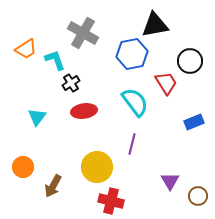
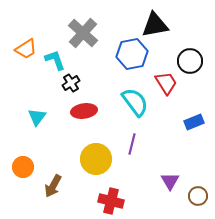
gray cross: rotated 12 degrees clockwise
yellow circle: moved 1 px left, 8 px up
